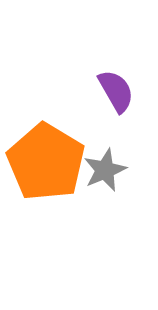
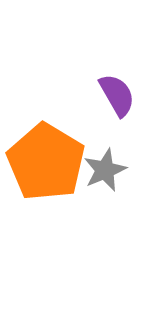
purple semicircle: moved 1 px right, 4 px down
